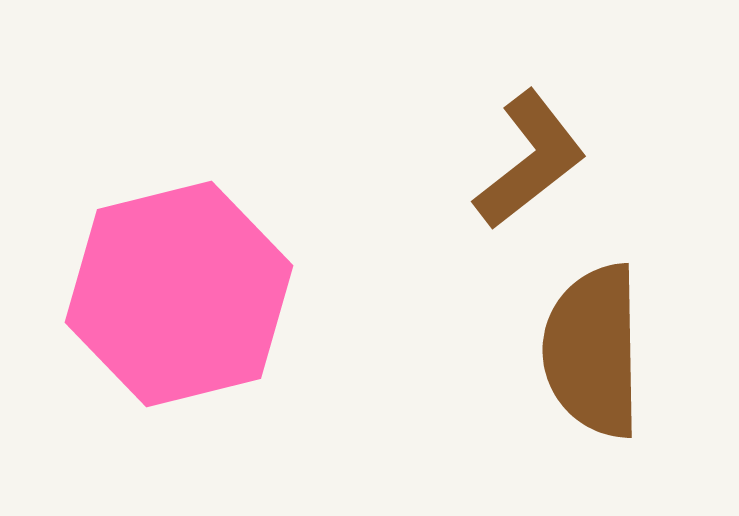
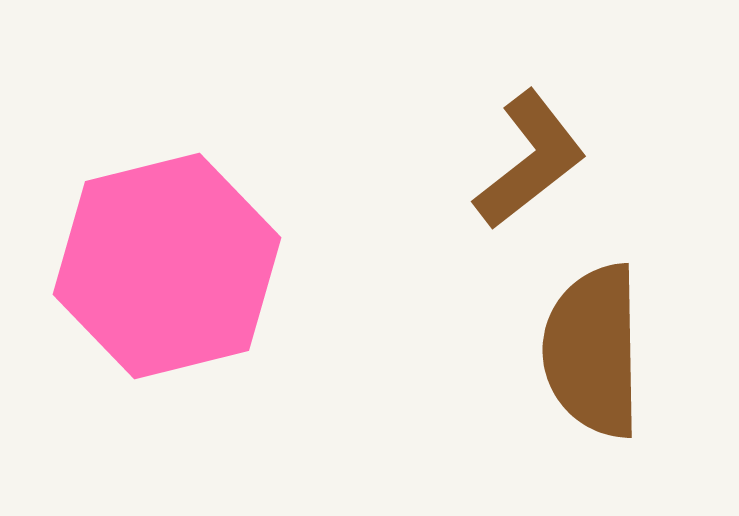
pink hexagon: moved 12 px left, 28 px up
